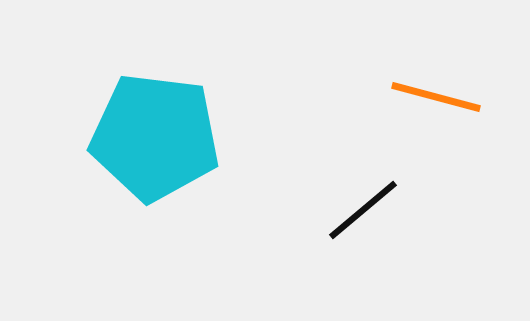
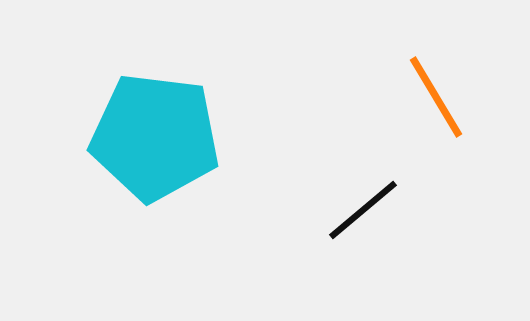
orange line: rotated 44 degrees clockwise
